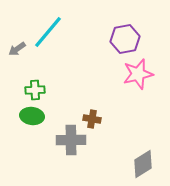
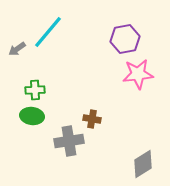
pink star: rotated 8 degrees clockwise
gray cross: moved 2 px left, 1 px down; rotated 8 degrees counterclockwise
